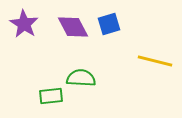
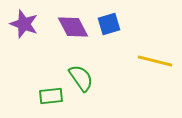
purple star: rotated 12 degrees counterclockwise
green semicircle: rotated 52 degrees clockwise
